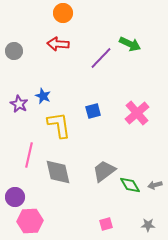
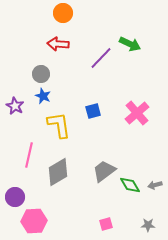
gray circle: moved 27 px right, 23 px down
purple star: moved 4 px left, 2 px down
gray diamond: rotated 72 degrees clockwise
pink hexagon: moved 4 px right
